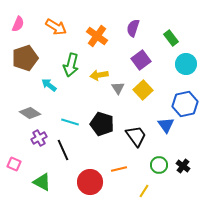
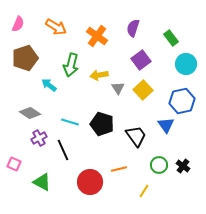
blue hexagon: moved 3 px left, 3 px up
